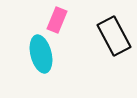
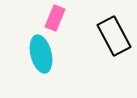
pink rectangle: moved 2 px left, 2 px up
